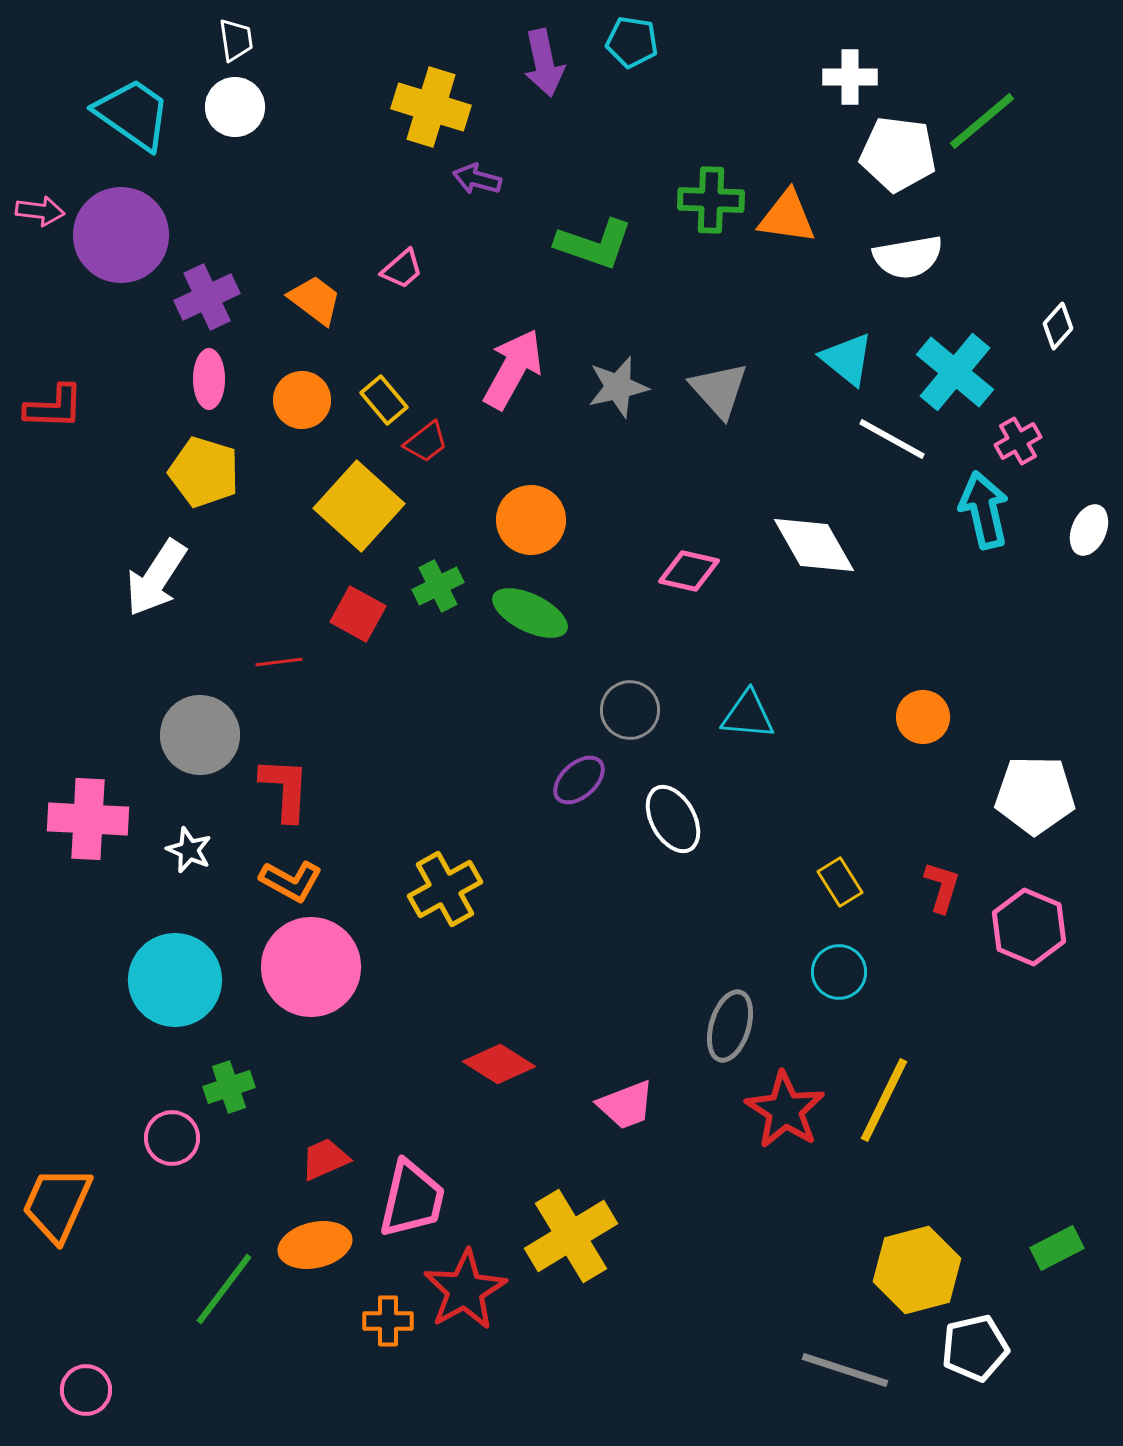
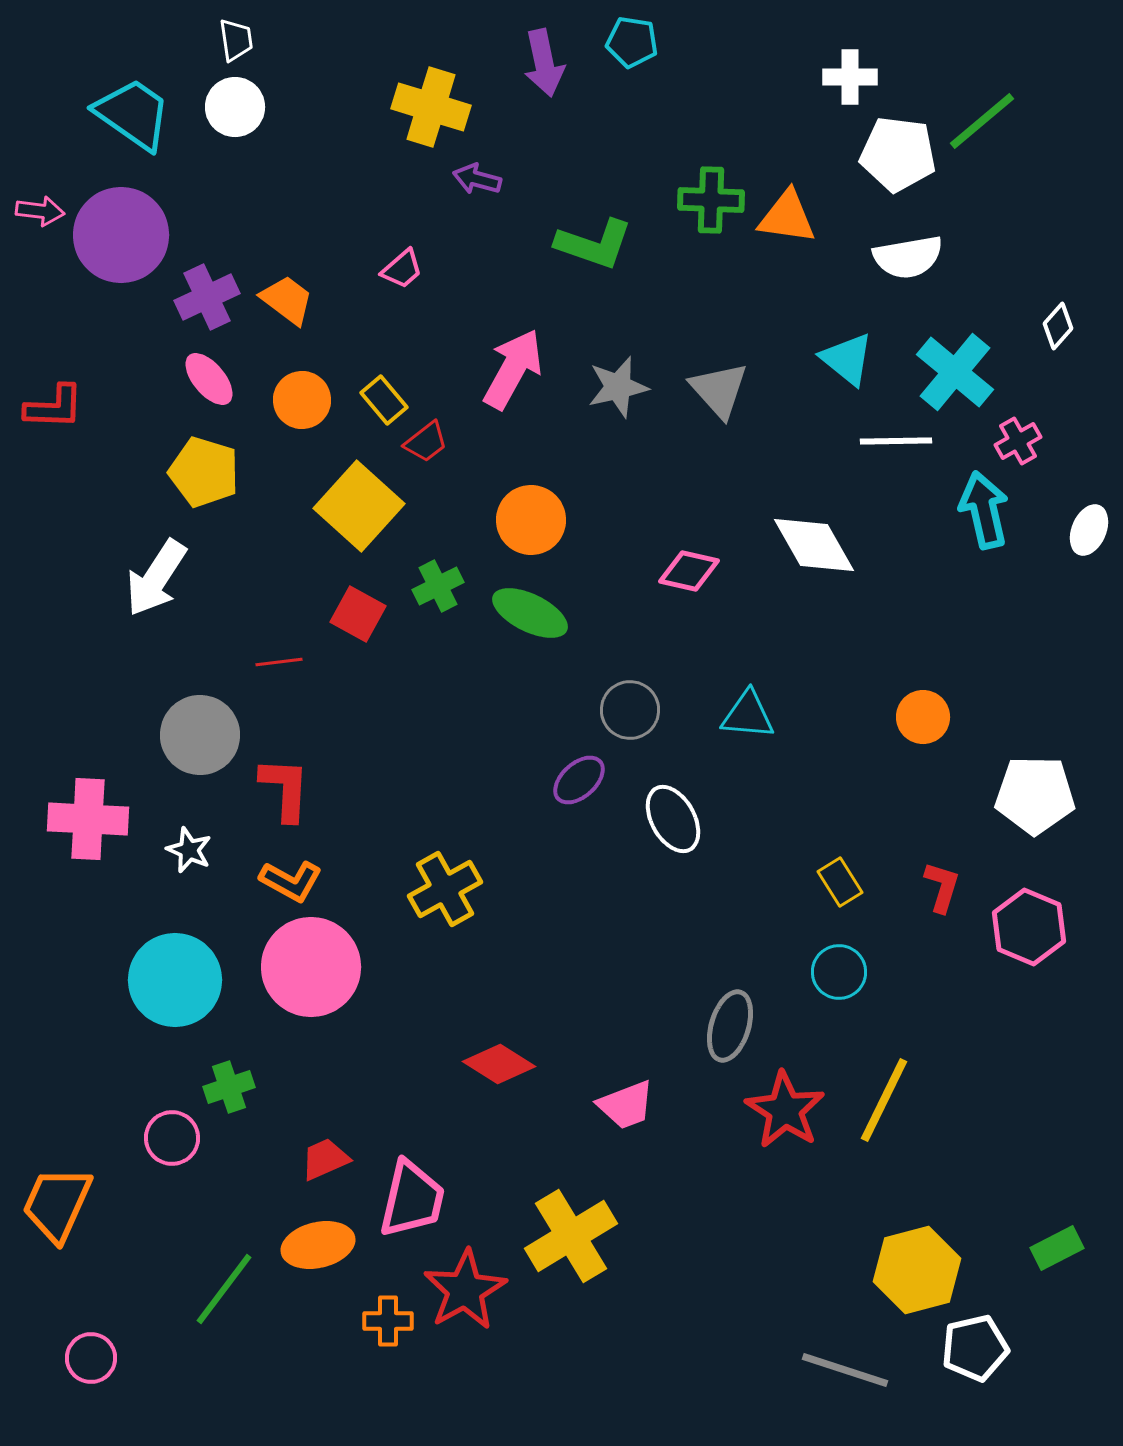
orange trapezoid at (315, 300): moved 28 px left
pink ellipse at (209, 379): rotated 40 degrees counterclockwise
white line at (892, 439): moved 4 px right, 2 px down; rotated 30 degrees counterclockwise
orange ellipse at (315, 1245): moved 3 px right
pink circle at (86, 1390): moved 5 px right, 32 px up
